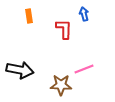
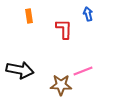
blue arrow: moved 4 px right
pink line: moved 1 px left, 2 px down
